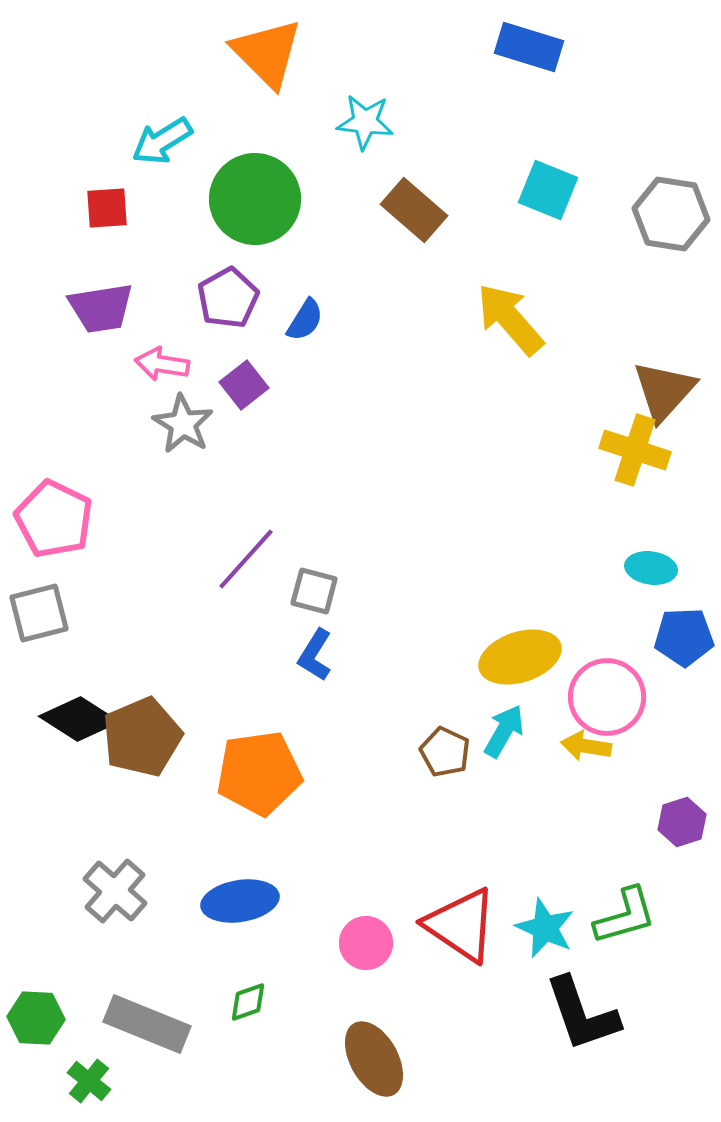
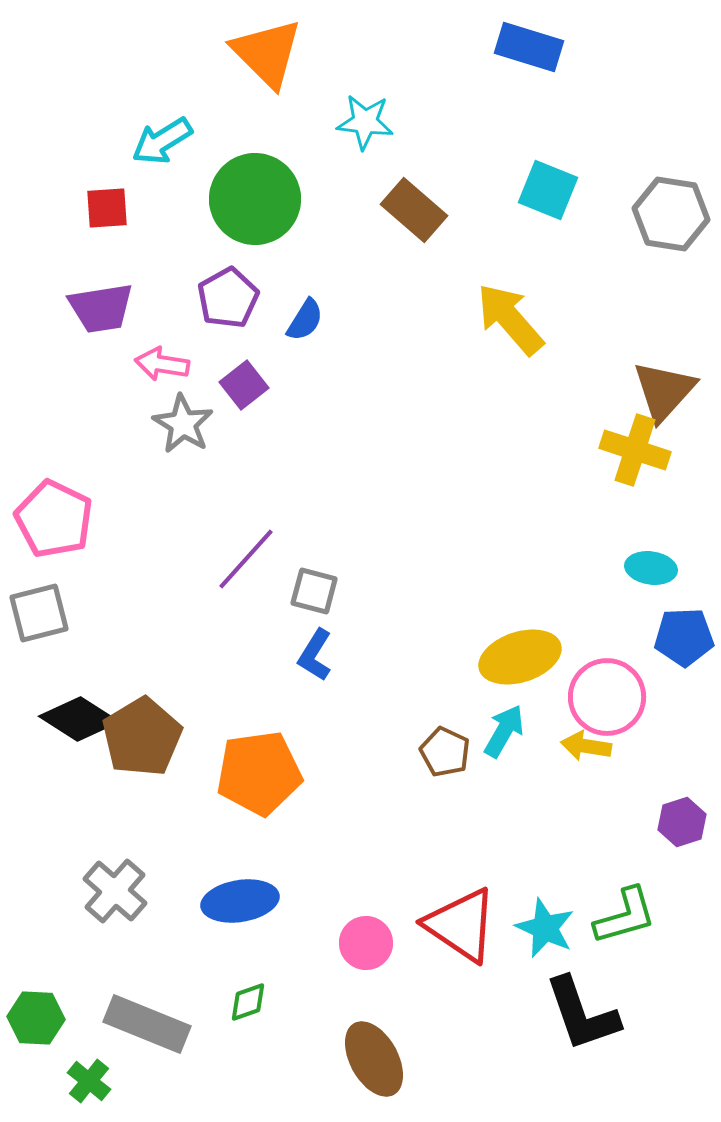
brown pentagon at (142, 737): rotated 8 degrees counterclockwise
